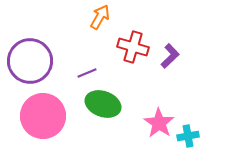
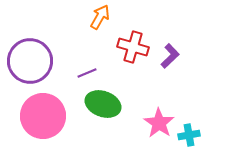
cyan cross: moved 1 px right, 1 px up
